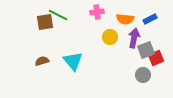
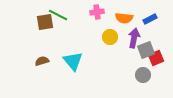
orange semicircle: moved 1 px left, 1 px up
